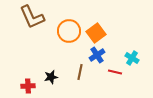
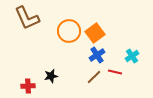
brown L-shape: moved 5 px left, 1 px down
orange square: moved 1 px left
cyan cross: moved 2 px up; rotated 24 degrees clockwise
brown line: moved 14 px right, 5 px down; rotated 35 degrees clockwise
black star: moved 1 px up
